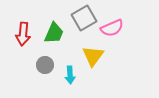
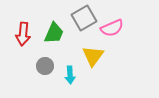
gray circle: moved 1 px down
